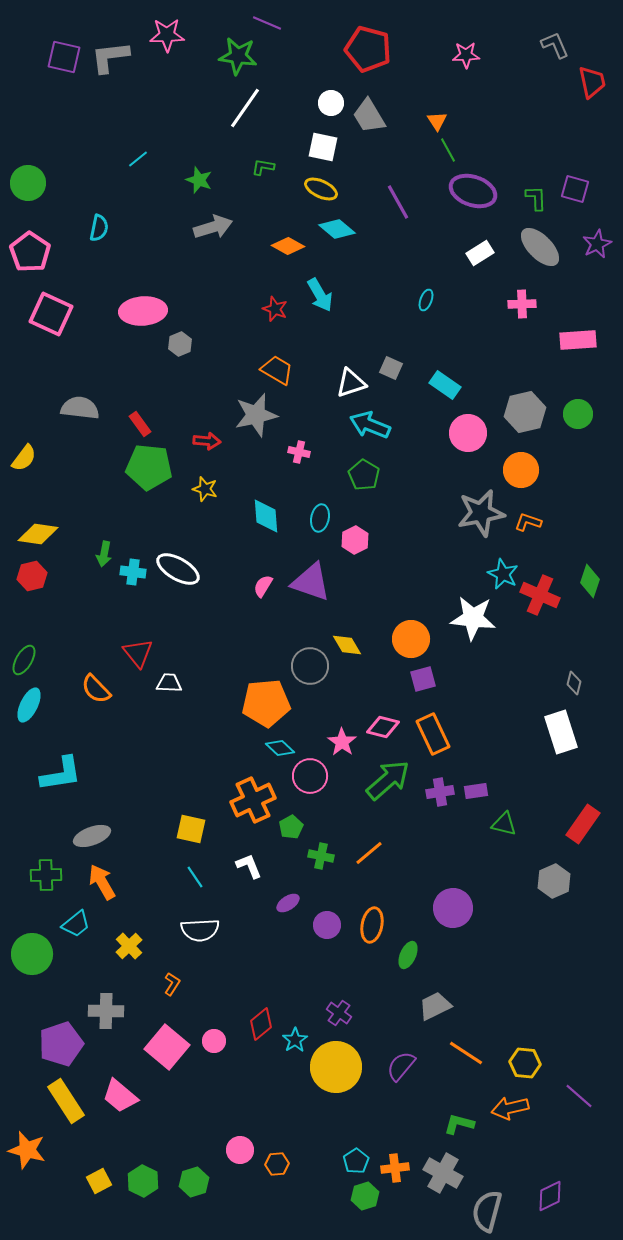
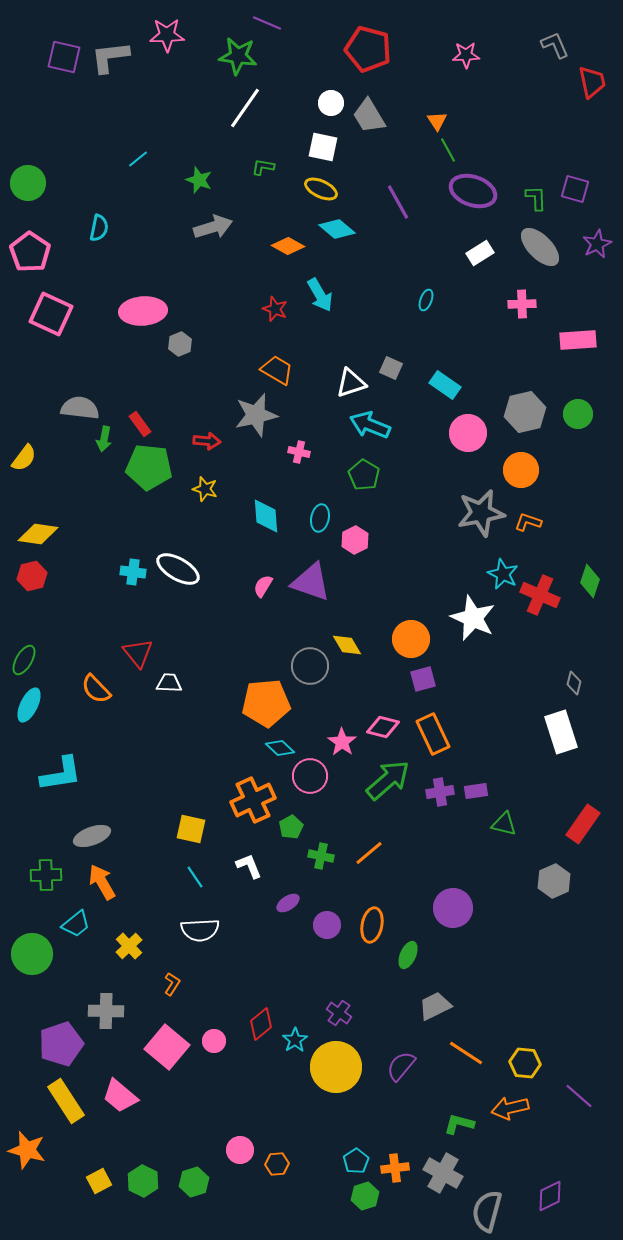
green arrow at (104, 554): moved 115 px up
white star at (473, 618): rotated 18 degrees clockwise
